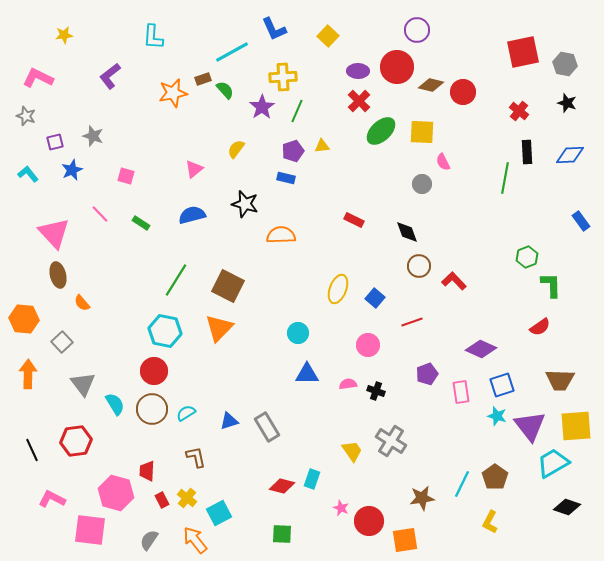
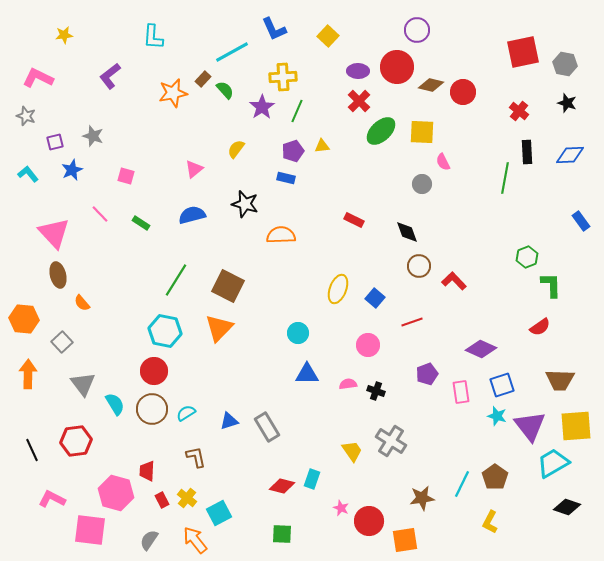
brown rectangle at (203, 79): rotated 28 degrees counterclockwise
